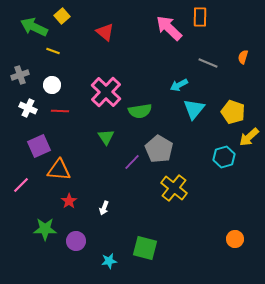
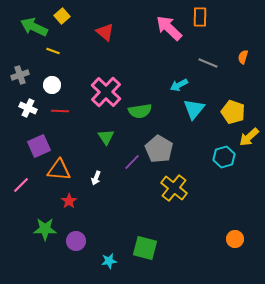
white arrow: moved 8 px left, 30 px up
